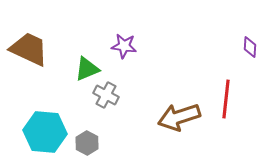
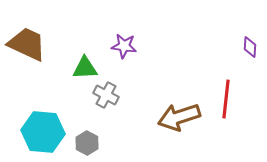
brown trapezoid: moved 2 px left, 5 px up
green triangle: moved 2 px left, 1 px up; rotated 20 degrees clockwise
cyan hexagon: moved 2 px left
